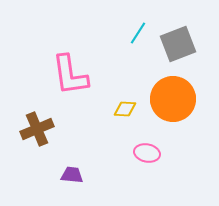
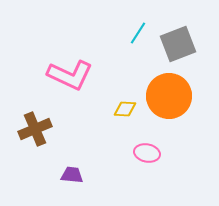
pink L-shape: rotated 57 degrees counterclockwise
orange circle: moved 4 px left, 3 px up
brown cross: moved 2 px left
